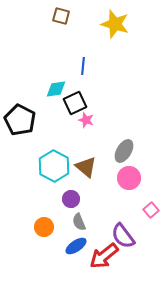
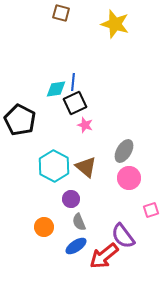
brown square: moved 3 px up
blue line: moved 10 px left, 16 px down
pink star: moved 1 px left, 5 px down
pink square: rotated 21 degrees clockwise
